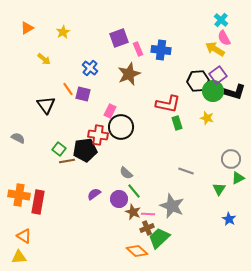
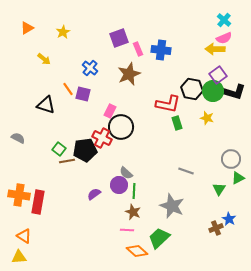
cyan cross at (221, 20): moved 3 px right
pink semicircle at (224, 38): rotated 84 degrees counterclockwise
yellow arrow at (215, 49): rotated 30 degrees counterclockwise
black hexagon at (198, 81): moved 6 px left, 8 px down; rotated 15 degrees clockwise
black triangle at (46, 105): rotated 36 degrees counterclockwise
red cross at (98, 135): moved 4 px right, 3 px down; rotated 18 degrees clockwise
green line at (134, 191): rotated 42 degrees clockwise
purple circle at (119, 199): moved 14 px up
pink line at (148, 214): moved 21 px left, 16 px down
brown cross at (147, 228): moved 69 px right
